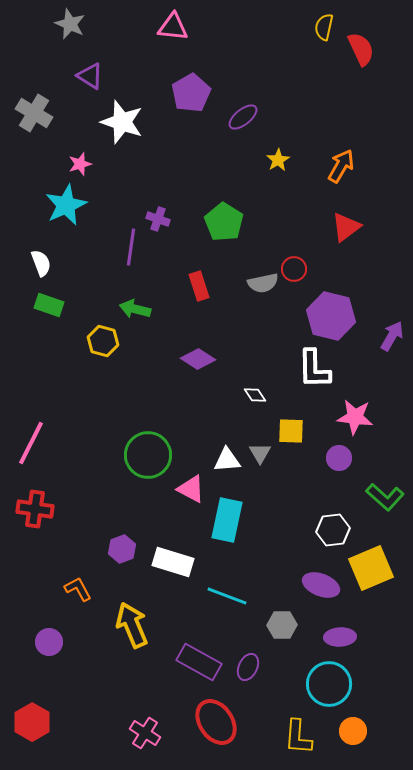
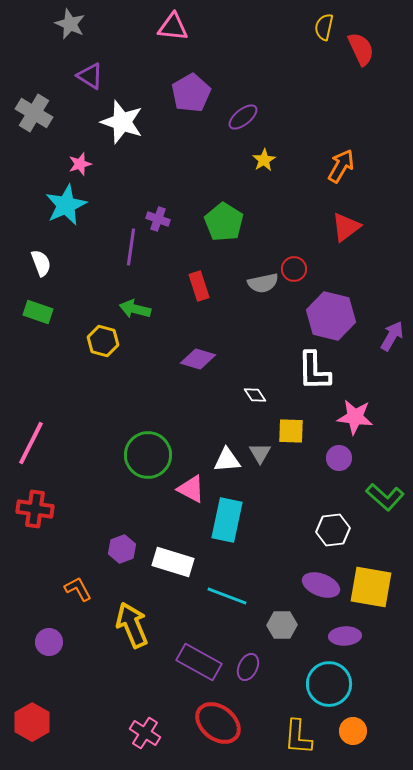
yellow star at (278, 160): moved 14 px left
green rectangle at (49, 305): moved 11 px left, 7 px down
purple diamond at (198, 359): rotated 16 degrees counterclockwise
white L-shape at (314, 369): moved 2 px down
yellow square at (371, 568): moved 19 px down; rotated 33 degrees clockwise
purple ellipse at (340, 637): moved 5 px right, 1 px up
red ellipse at (216, 722): moved 2 px right, 1 px down; rotated 18 degrees counterclockwise
